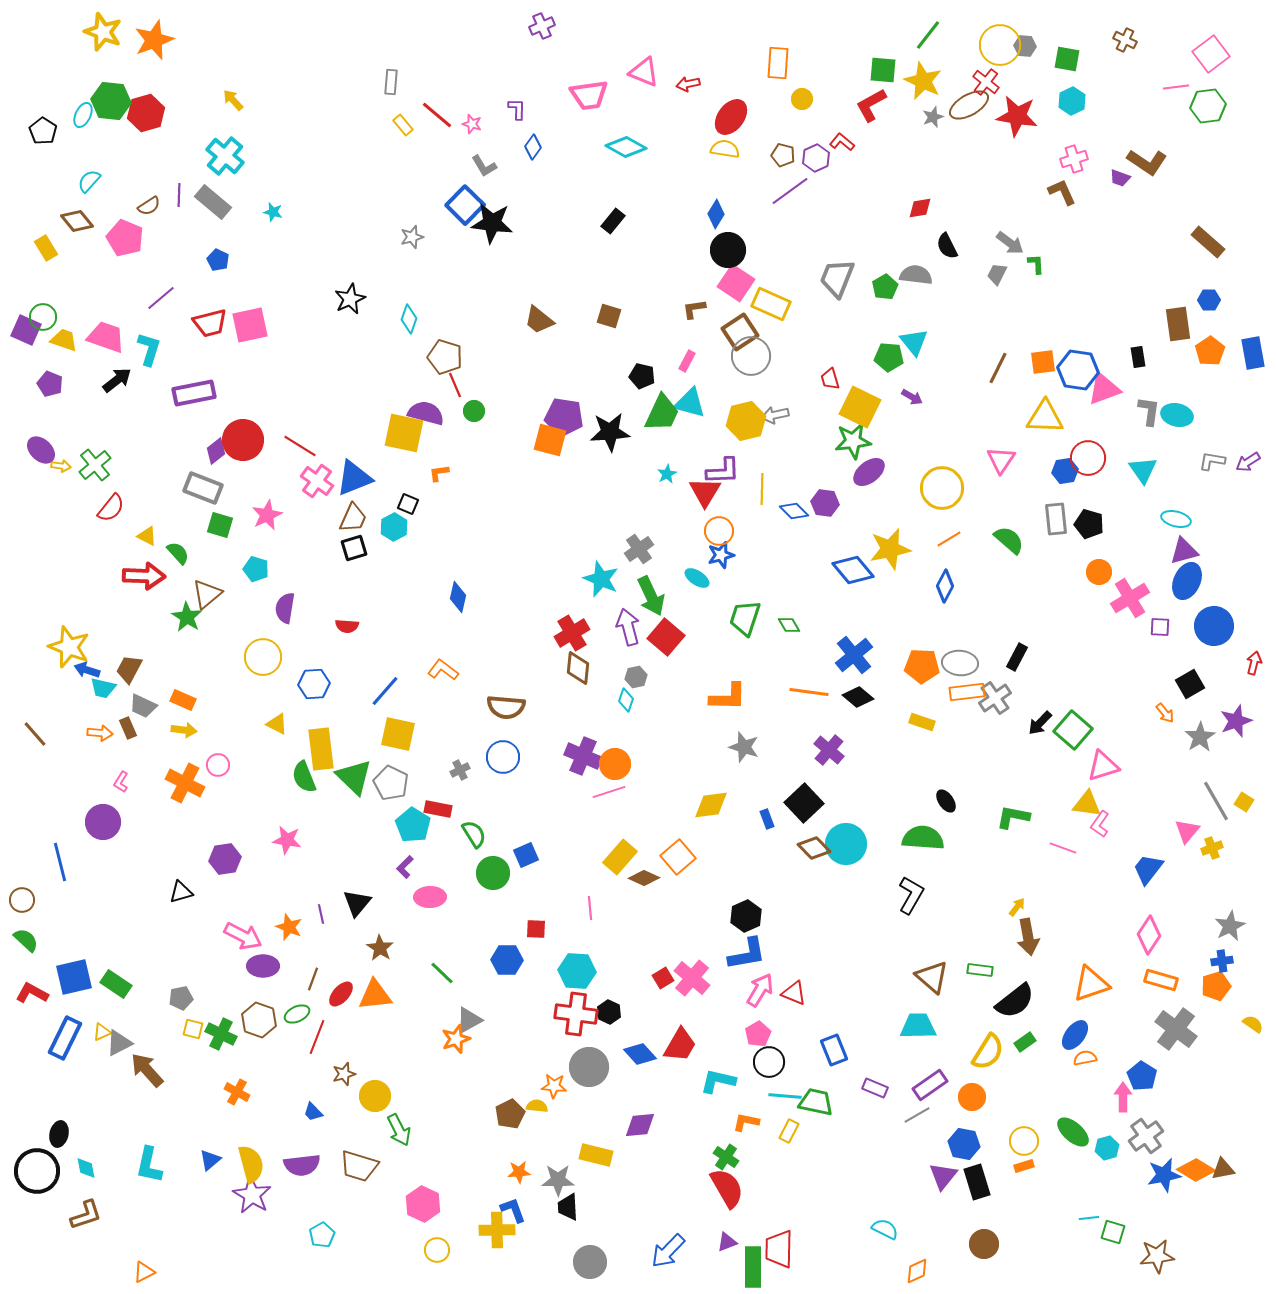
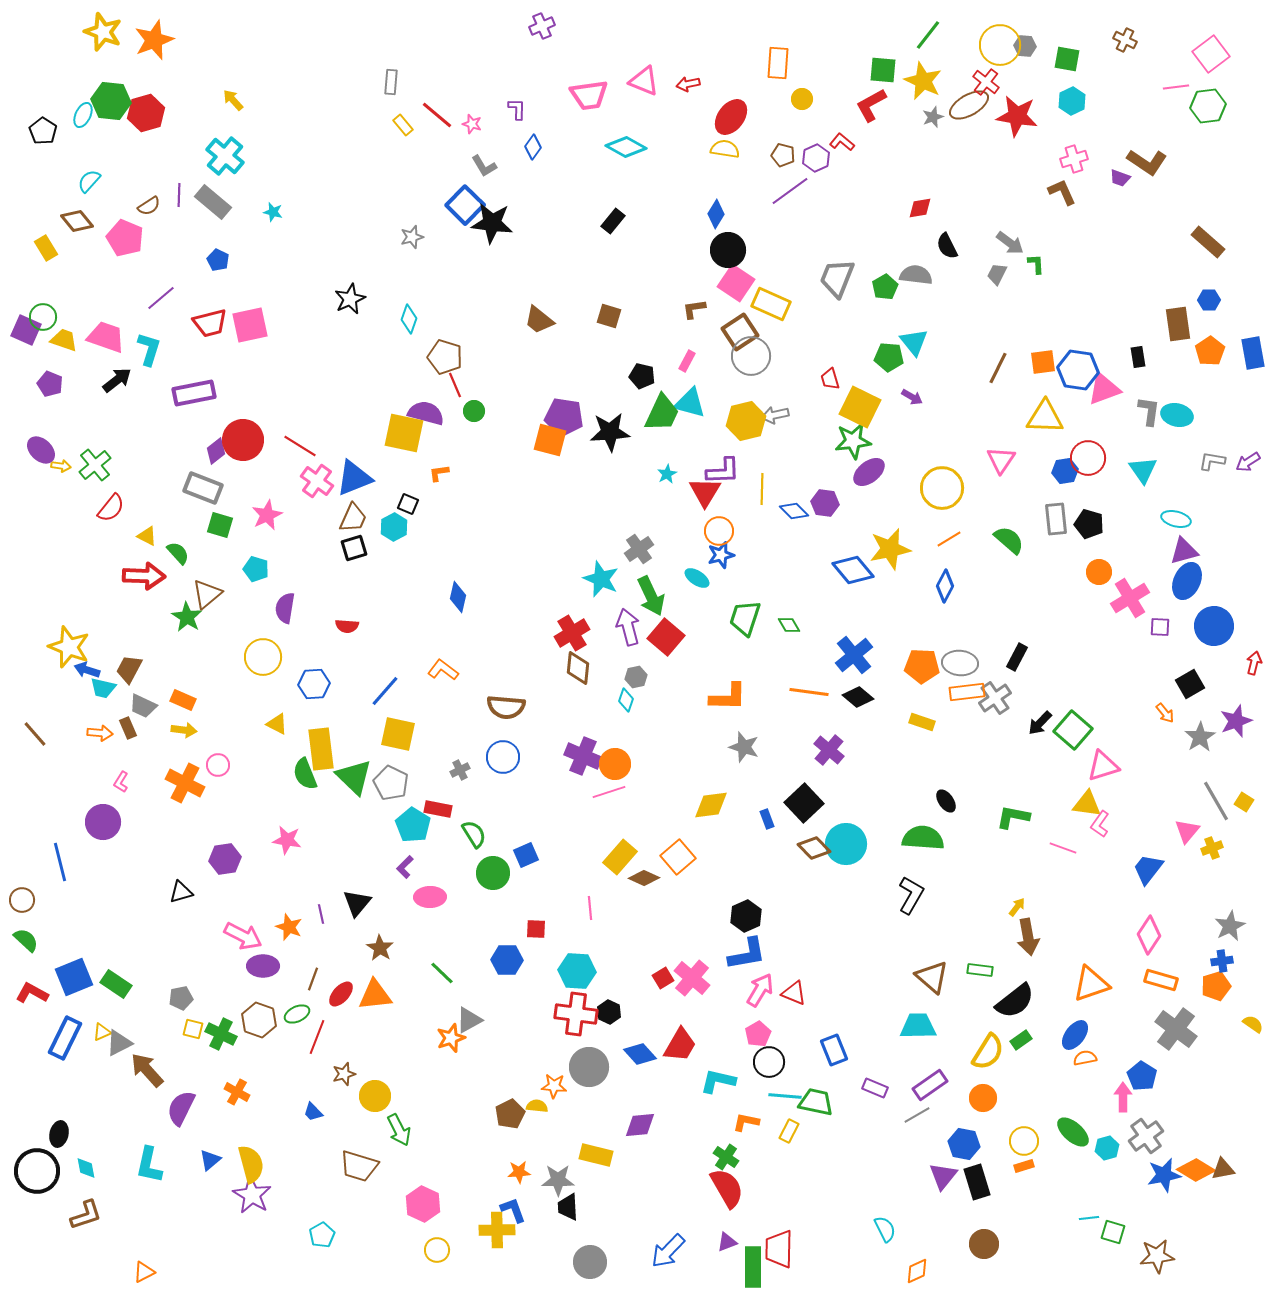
pink triangle at (644, 72): moved 9 px down
green semicircle at (304, 777): moved 1 px right, 3 px up
blue square at (74, 977): rotated 9 degrees counterclockwise
orange star at (456, 1039): moved 5 px left, 1 px up
green rectangle at (1025, 1042): moved 4 px left, 2 px up
orange circle at (972, 1097): moved 11 px right, 1 px down
purple semicircle at (302, 1165): moved 121 px left, 57 px up; rotated 123 degrees clockwise
cyan semicircle at (885, 1229): rotated 36 degrees clockwise
